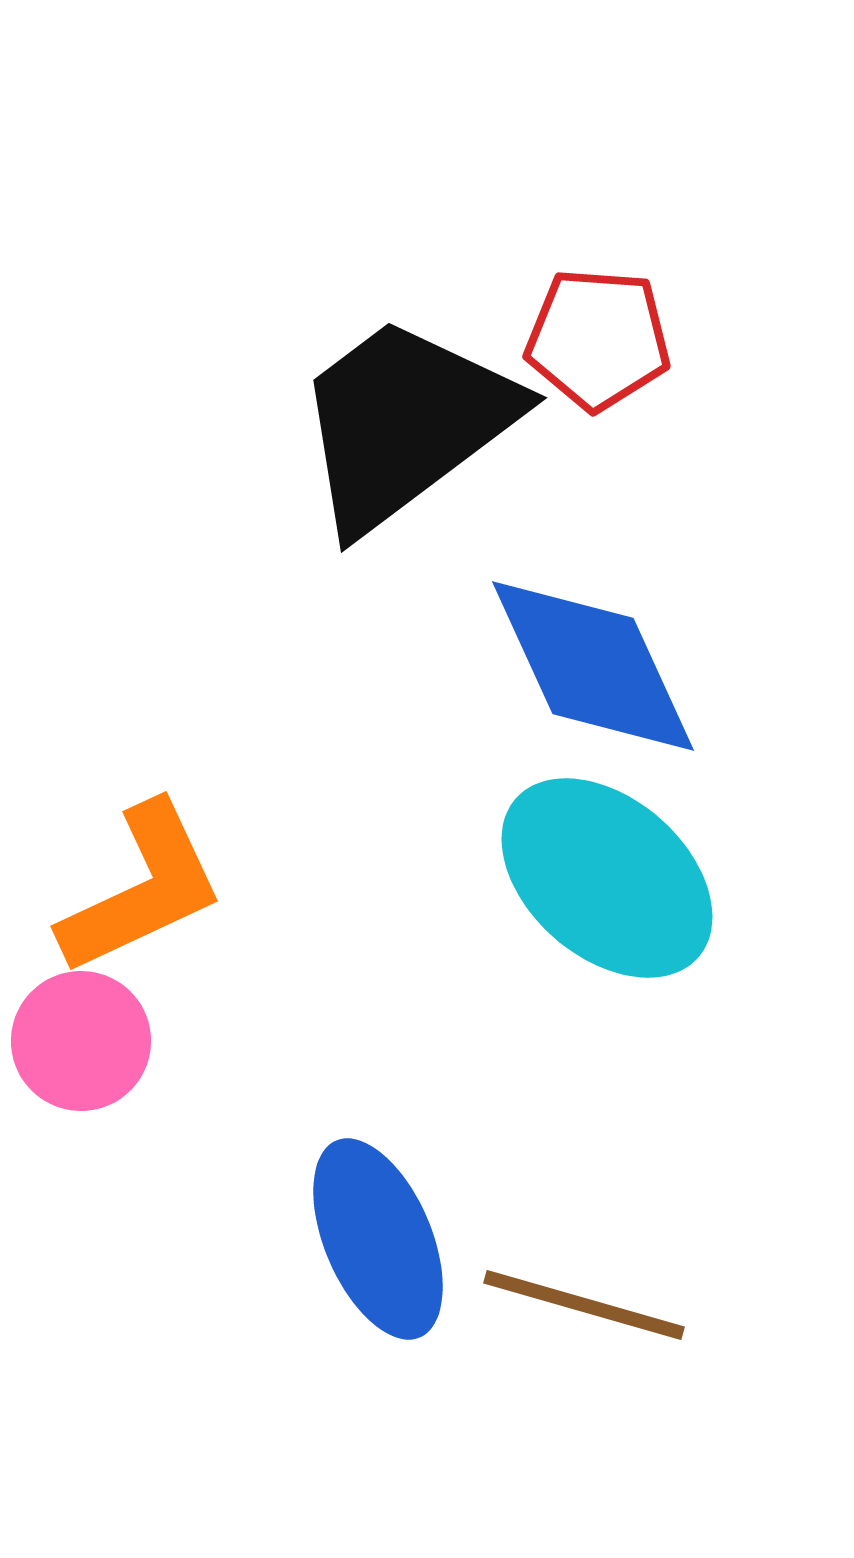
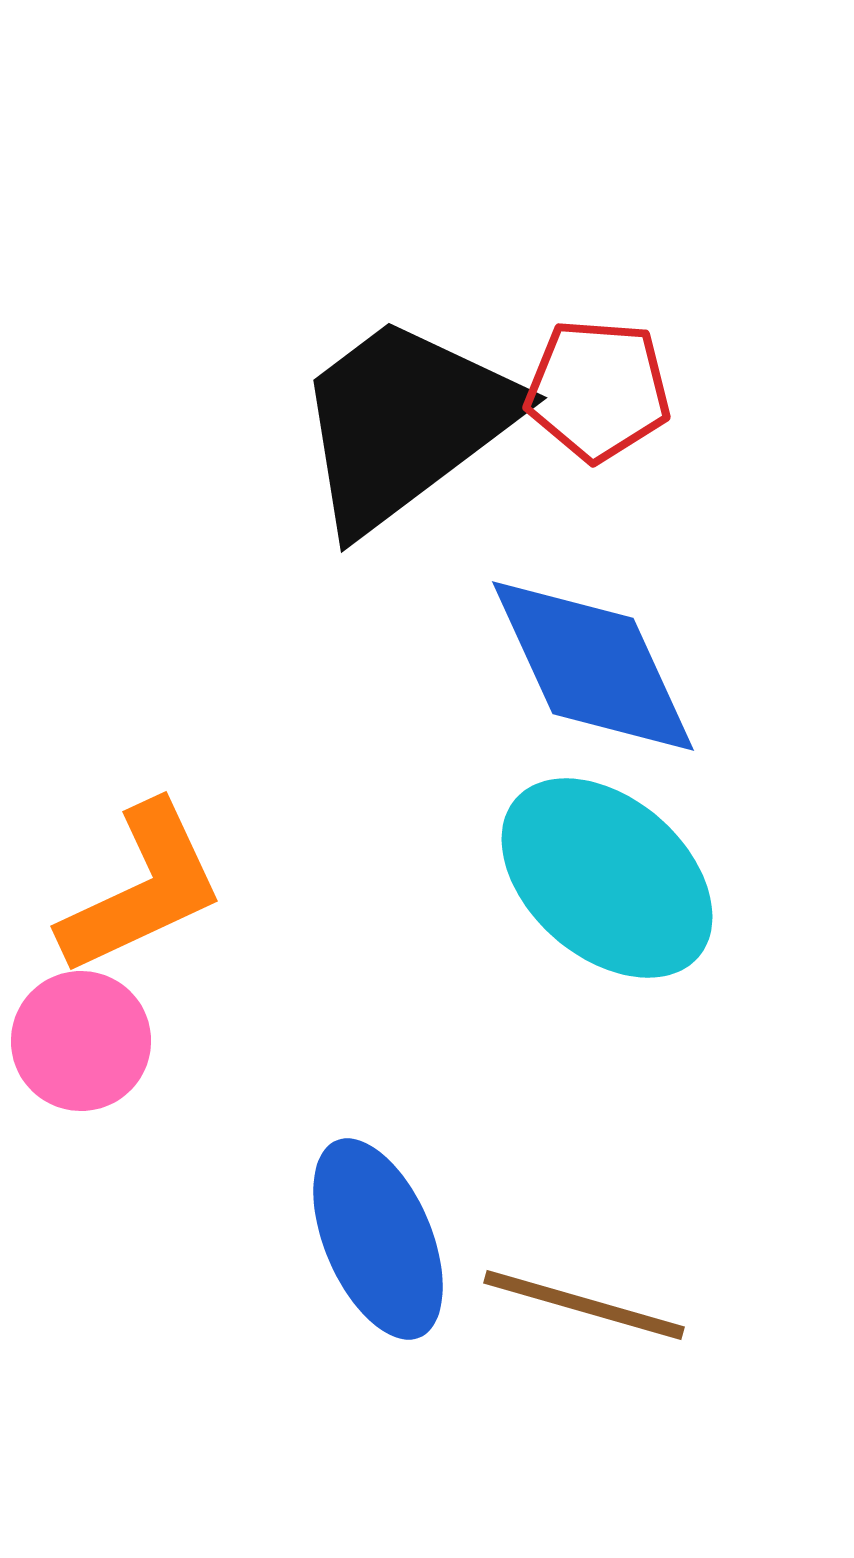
red pentagon: moved 51 px down
